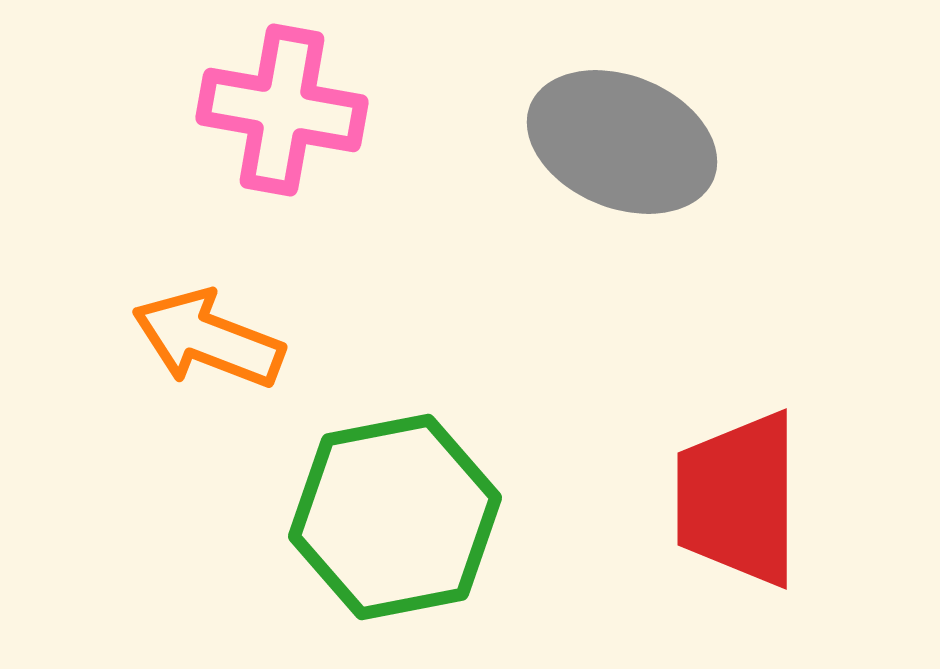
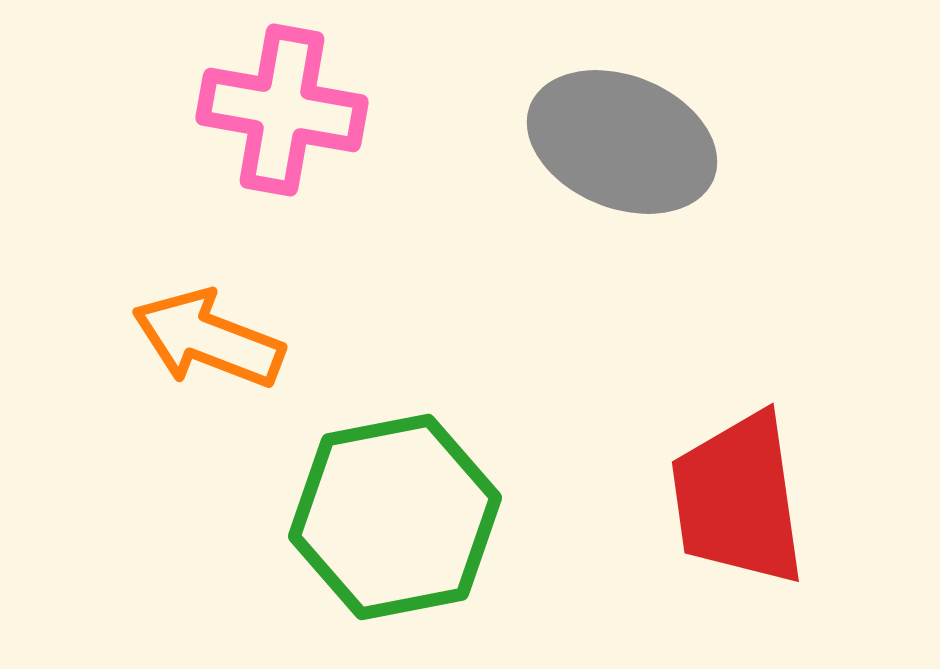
red trapezoid: rotated 8 degrees counterclockwise
